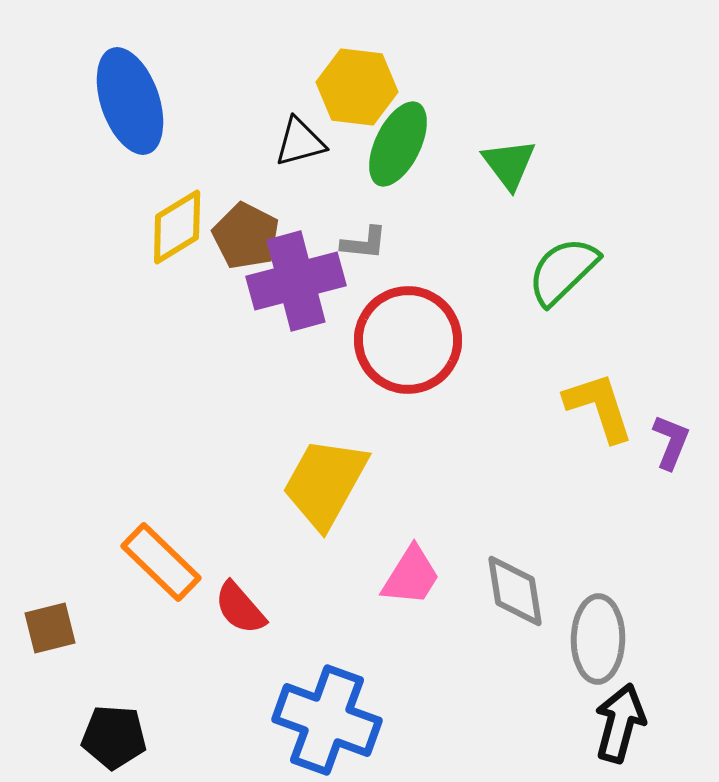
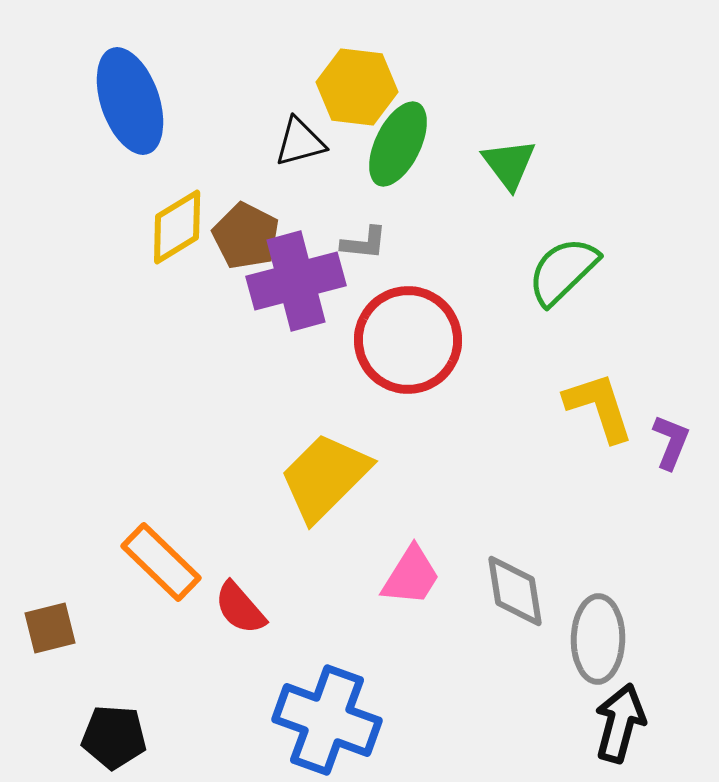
yellow trapezoid: moved 6 px up; rotated 16 degrees clockwise
